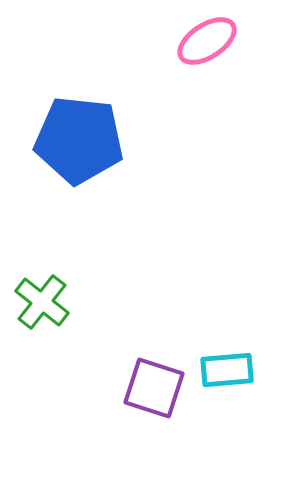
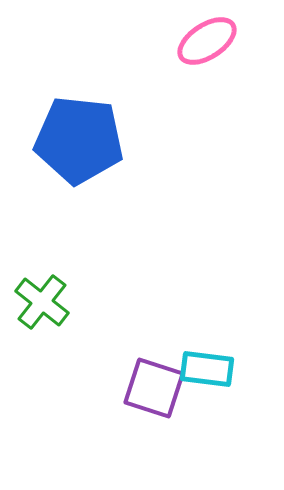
cyan rectangle: moved 20 px left, 1 px up; rotated 12 degrees clockwise
